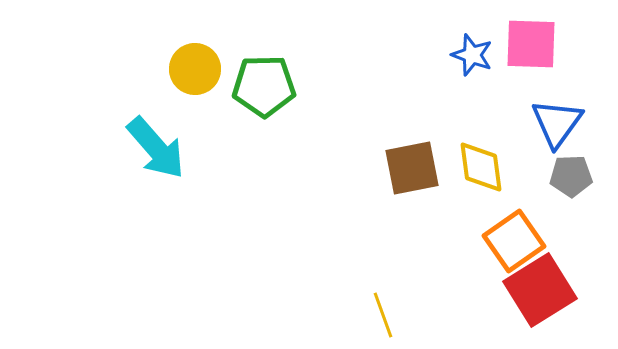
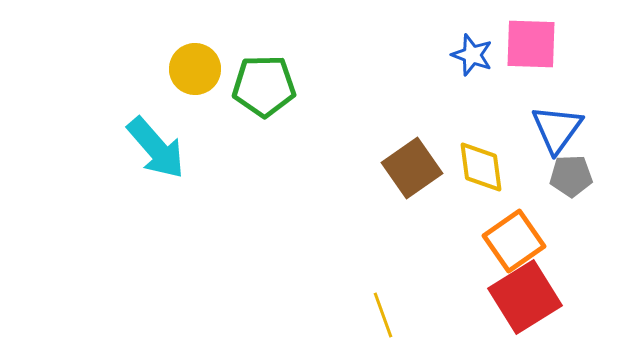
blue triangle: moved 6 px down
brown square: rotated 24 degrees counterclockwise
red square: moved 15 px left, 7 px down
